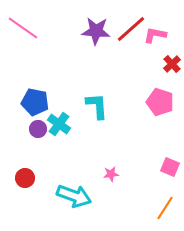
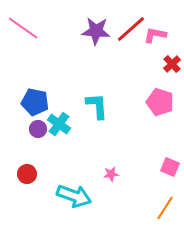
red circle: moved 2 px right, 4 px up
